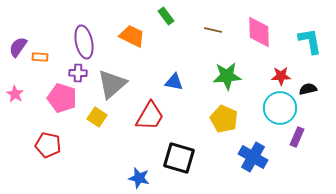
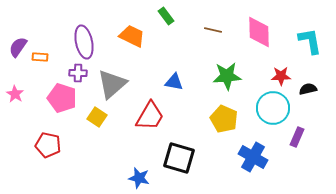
cyan circle: moved 7 px left
